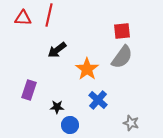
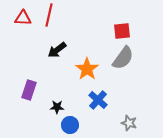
gray semicircle: moved 1 px right, 1 px down
gray star: moved 2 px left
